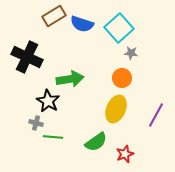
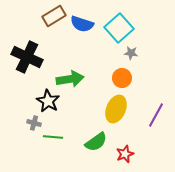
gray cross: moved 2 px left
